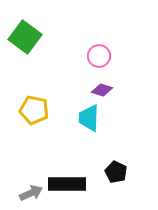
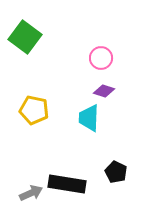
pink circle: moved 2 px right, 2 px down
purple diamond: moved 2 px right, 1 px down
black rectangle: rotated 9 degrees clockwise
